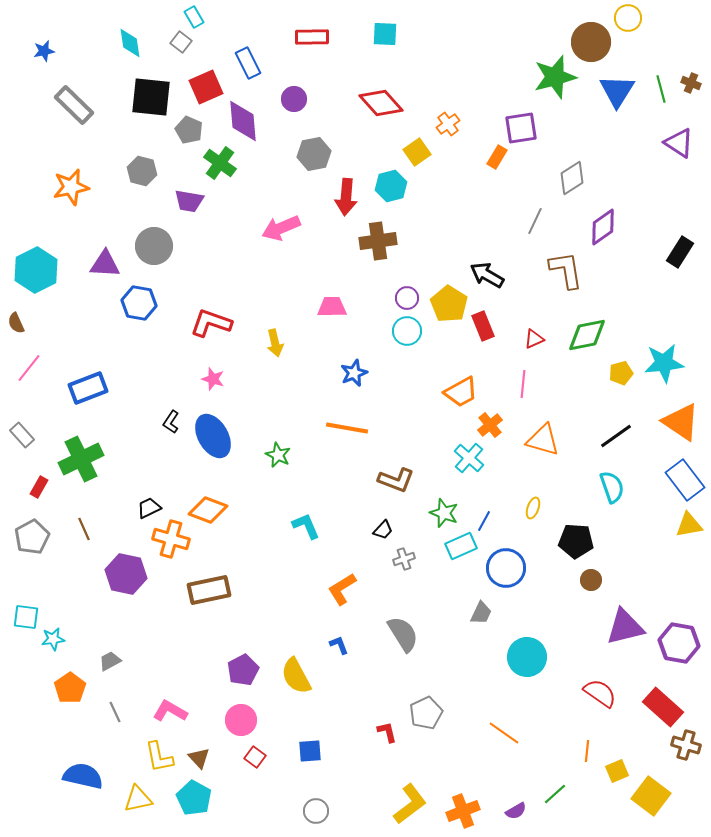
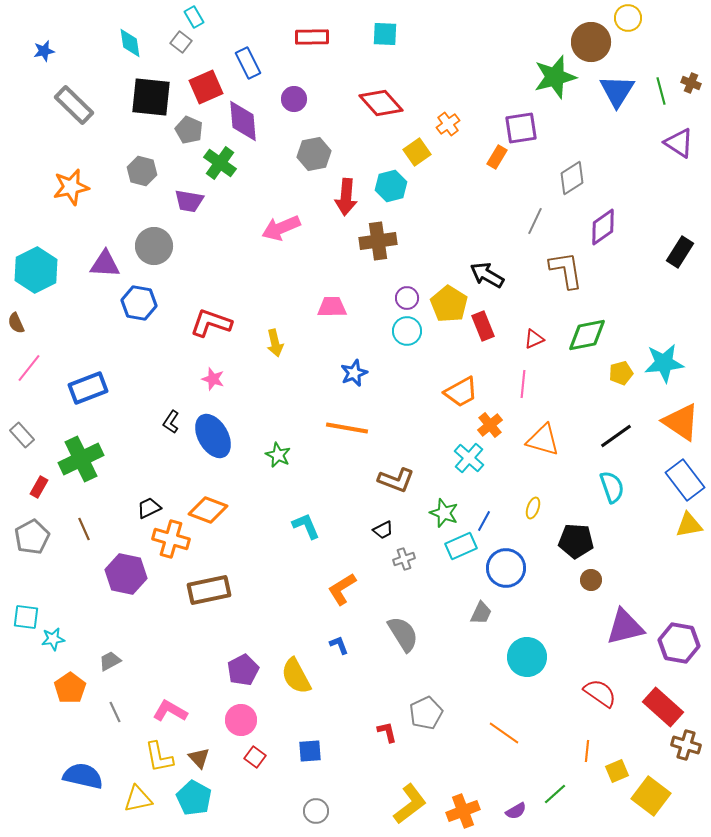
green line at (661, 89): moved 2 px down
black trapezoid at (383, 530): rotated 20 degrees clockwise
